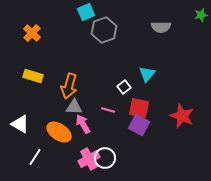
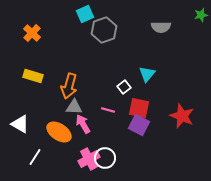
cyan square: moved 1 px left, 2 px down
